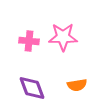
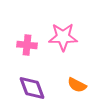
pink cross: moved 2 px left, 4 px down
orange semicircle: rotated 36 degrees clockwise
